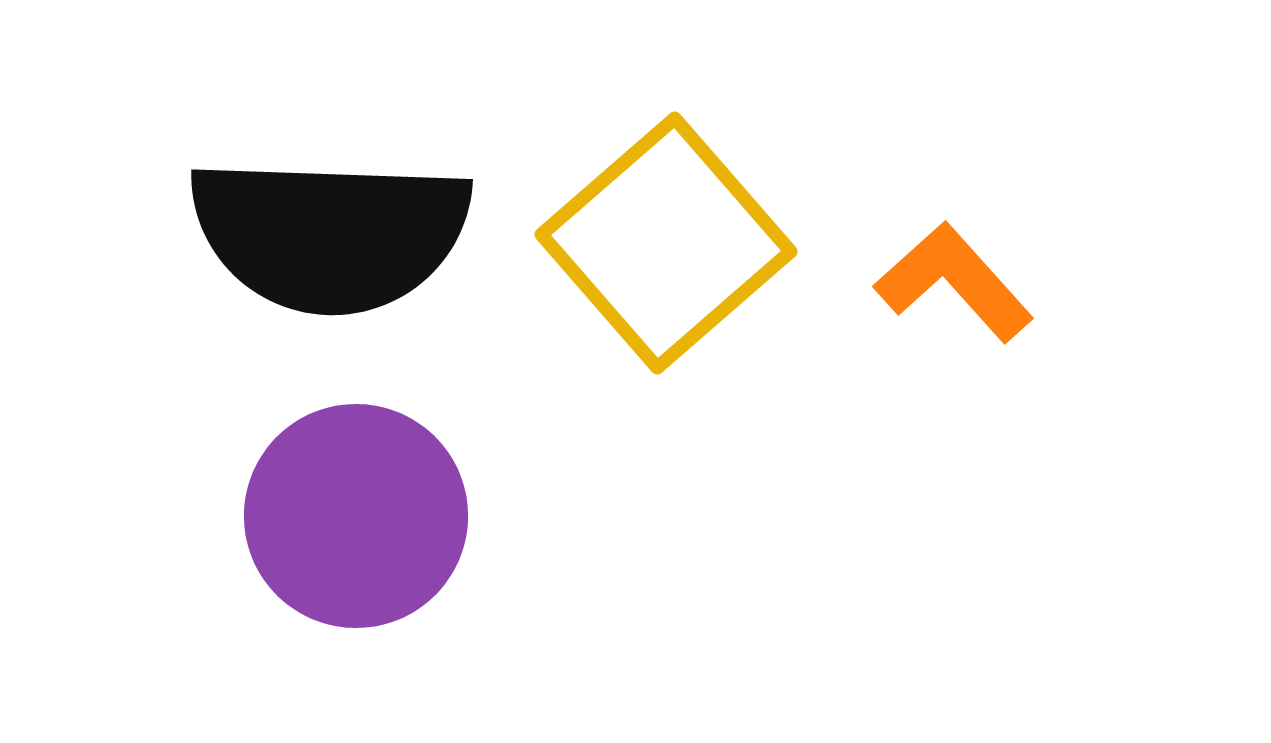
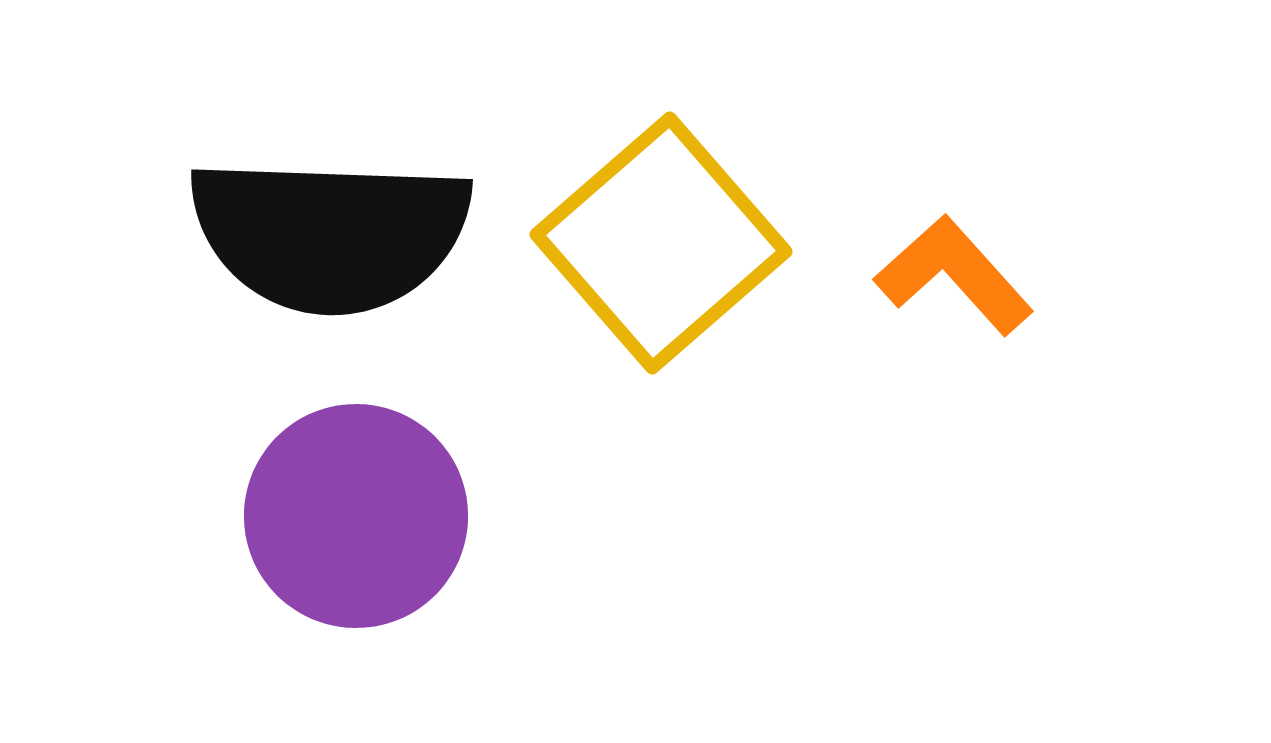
yellow square: moved 5 px left
orange L-shape: moved 7 px up
